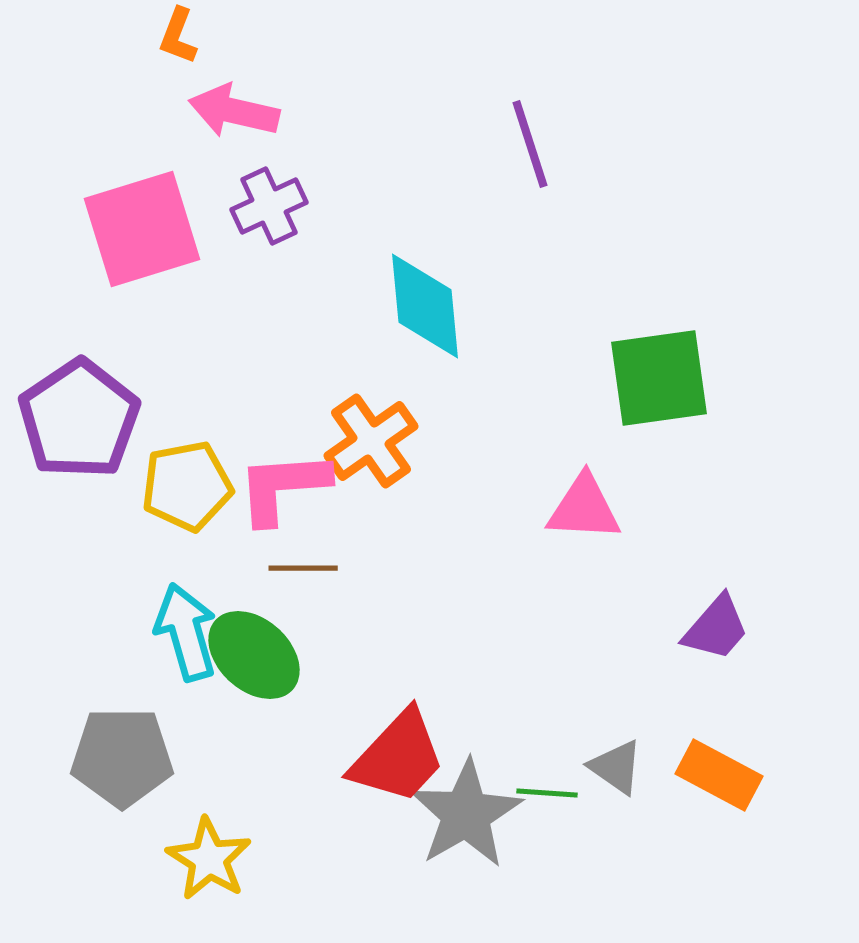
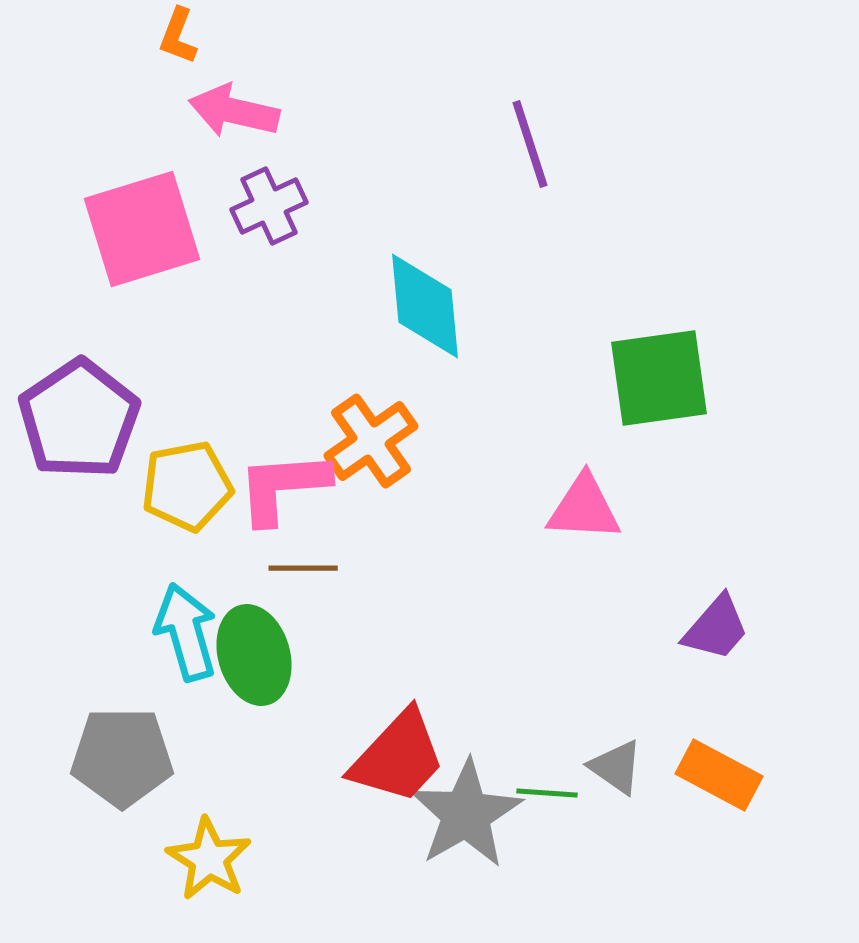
green ellipse: rotated 32 degrees clockwise
